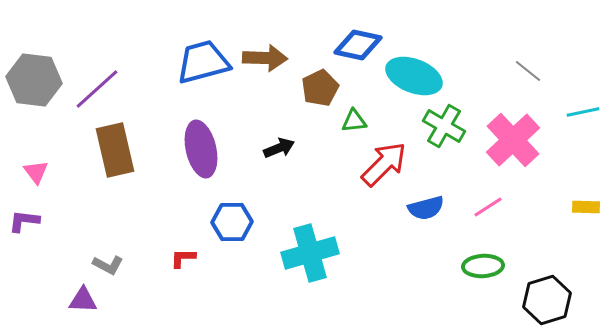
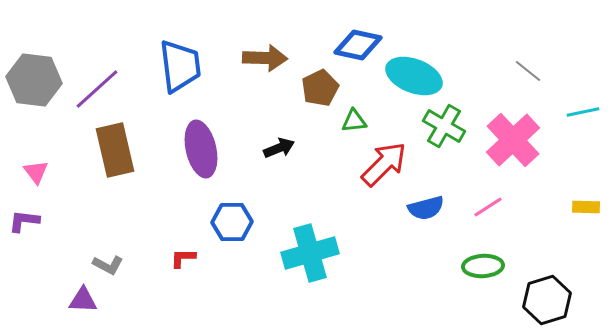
blue trapezoid: moved 23 px left, 4 px down; rotated 98 degrees clockwise
